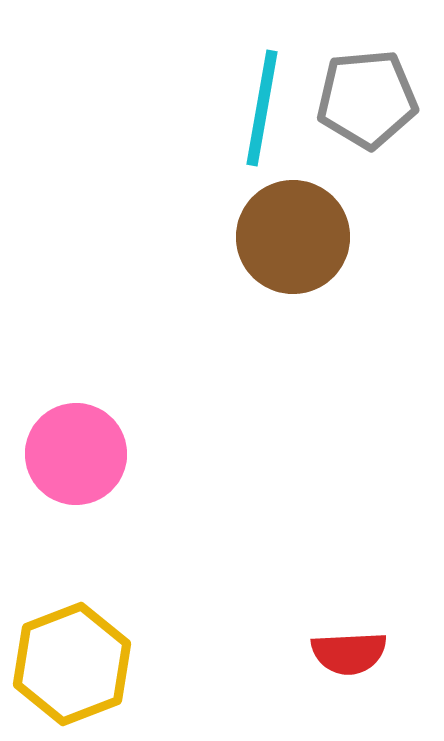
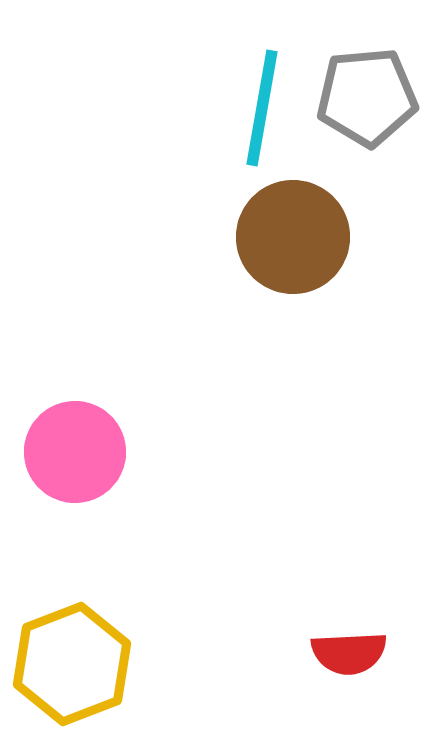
gray pentagon: moved 2 px up
pink circle: moved 1 px left, 2 px up
